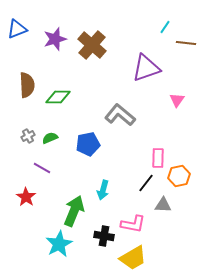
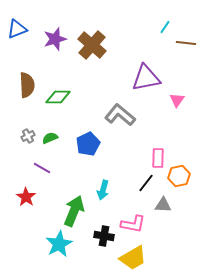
purple triangle: moved 10 px down; rotated 8 degrees clockwise
blue pentagon: rotated 15 degrees counterclockwise
